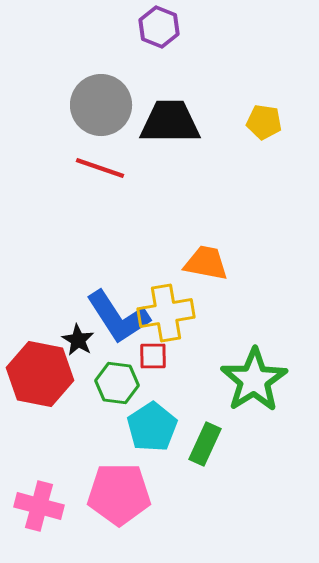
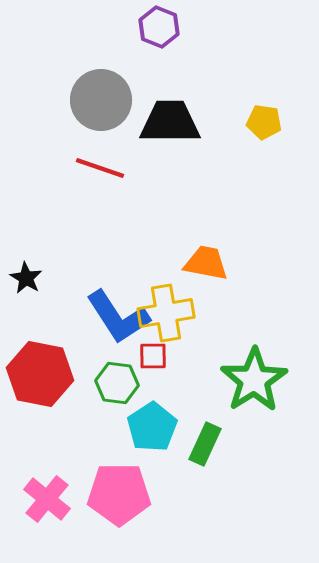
gray circle: moved 5 px up
black star: moved 52 px left, 62 px up
pink cross: moved 8 px right, 7 px up; rotated 24 degrees clockwise
